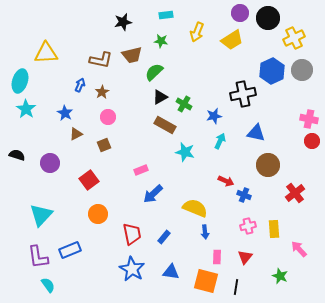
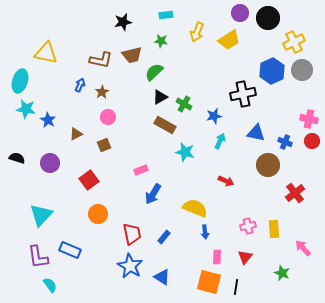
yellow cross at (294, 38): moved 4 px down
yellow trapezoid at (232, 40): moved 3 px left
yellow triangle at (46, 53): rotated 15 degrees clockwise
cyan star at (26, 109): rotated 24 degrees counterclockwise
blue star at (65, 113): moved 17 px left, 7 px down
black semicircle at (17, 155): moved 3 px down
blue arrow at (153, 194): rotated 15 degrees counterclockwise
blue cross at (244, 195): moved 41 px right, 53 px up
pink arrow at (299, 249): moved 4 px right, 1 px up
blue rectangle at (70, 250): rotated 45 degrees clockwise
blue star at (132, 269): moved 2 px left, 3 px up
blue triangle at (171, 272): moved 9 px left, 5 px down; rotated 24 degrees clockwise
green star at (280, 276): moved 2 px right, 3 px up
orange square at (206, 281): moved 3 px right, 1 px down
cyan semicircle at (48, 285): moved 2 px right
